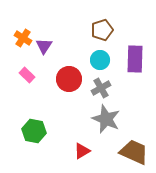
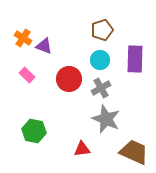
purple triangle: rotated 42 degrees counterclockwise
red triangle: moved 2 px up; rotated 24 degrees clockwise
